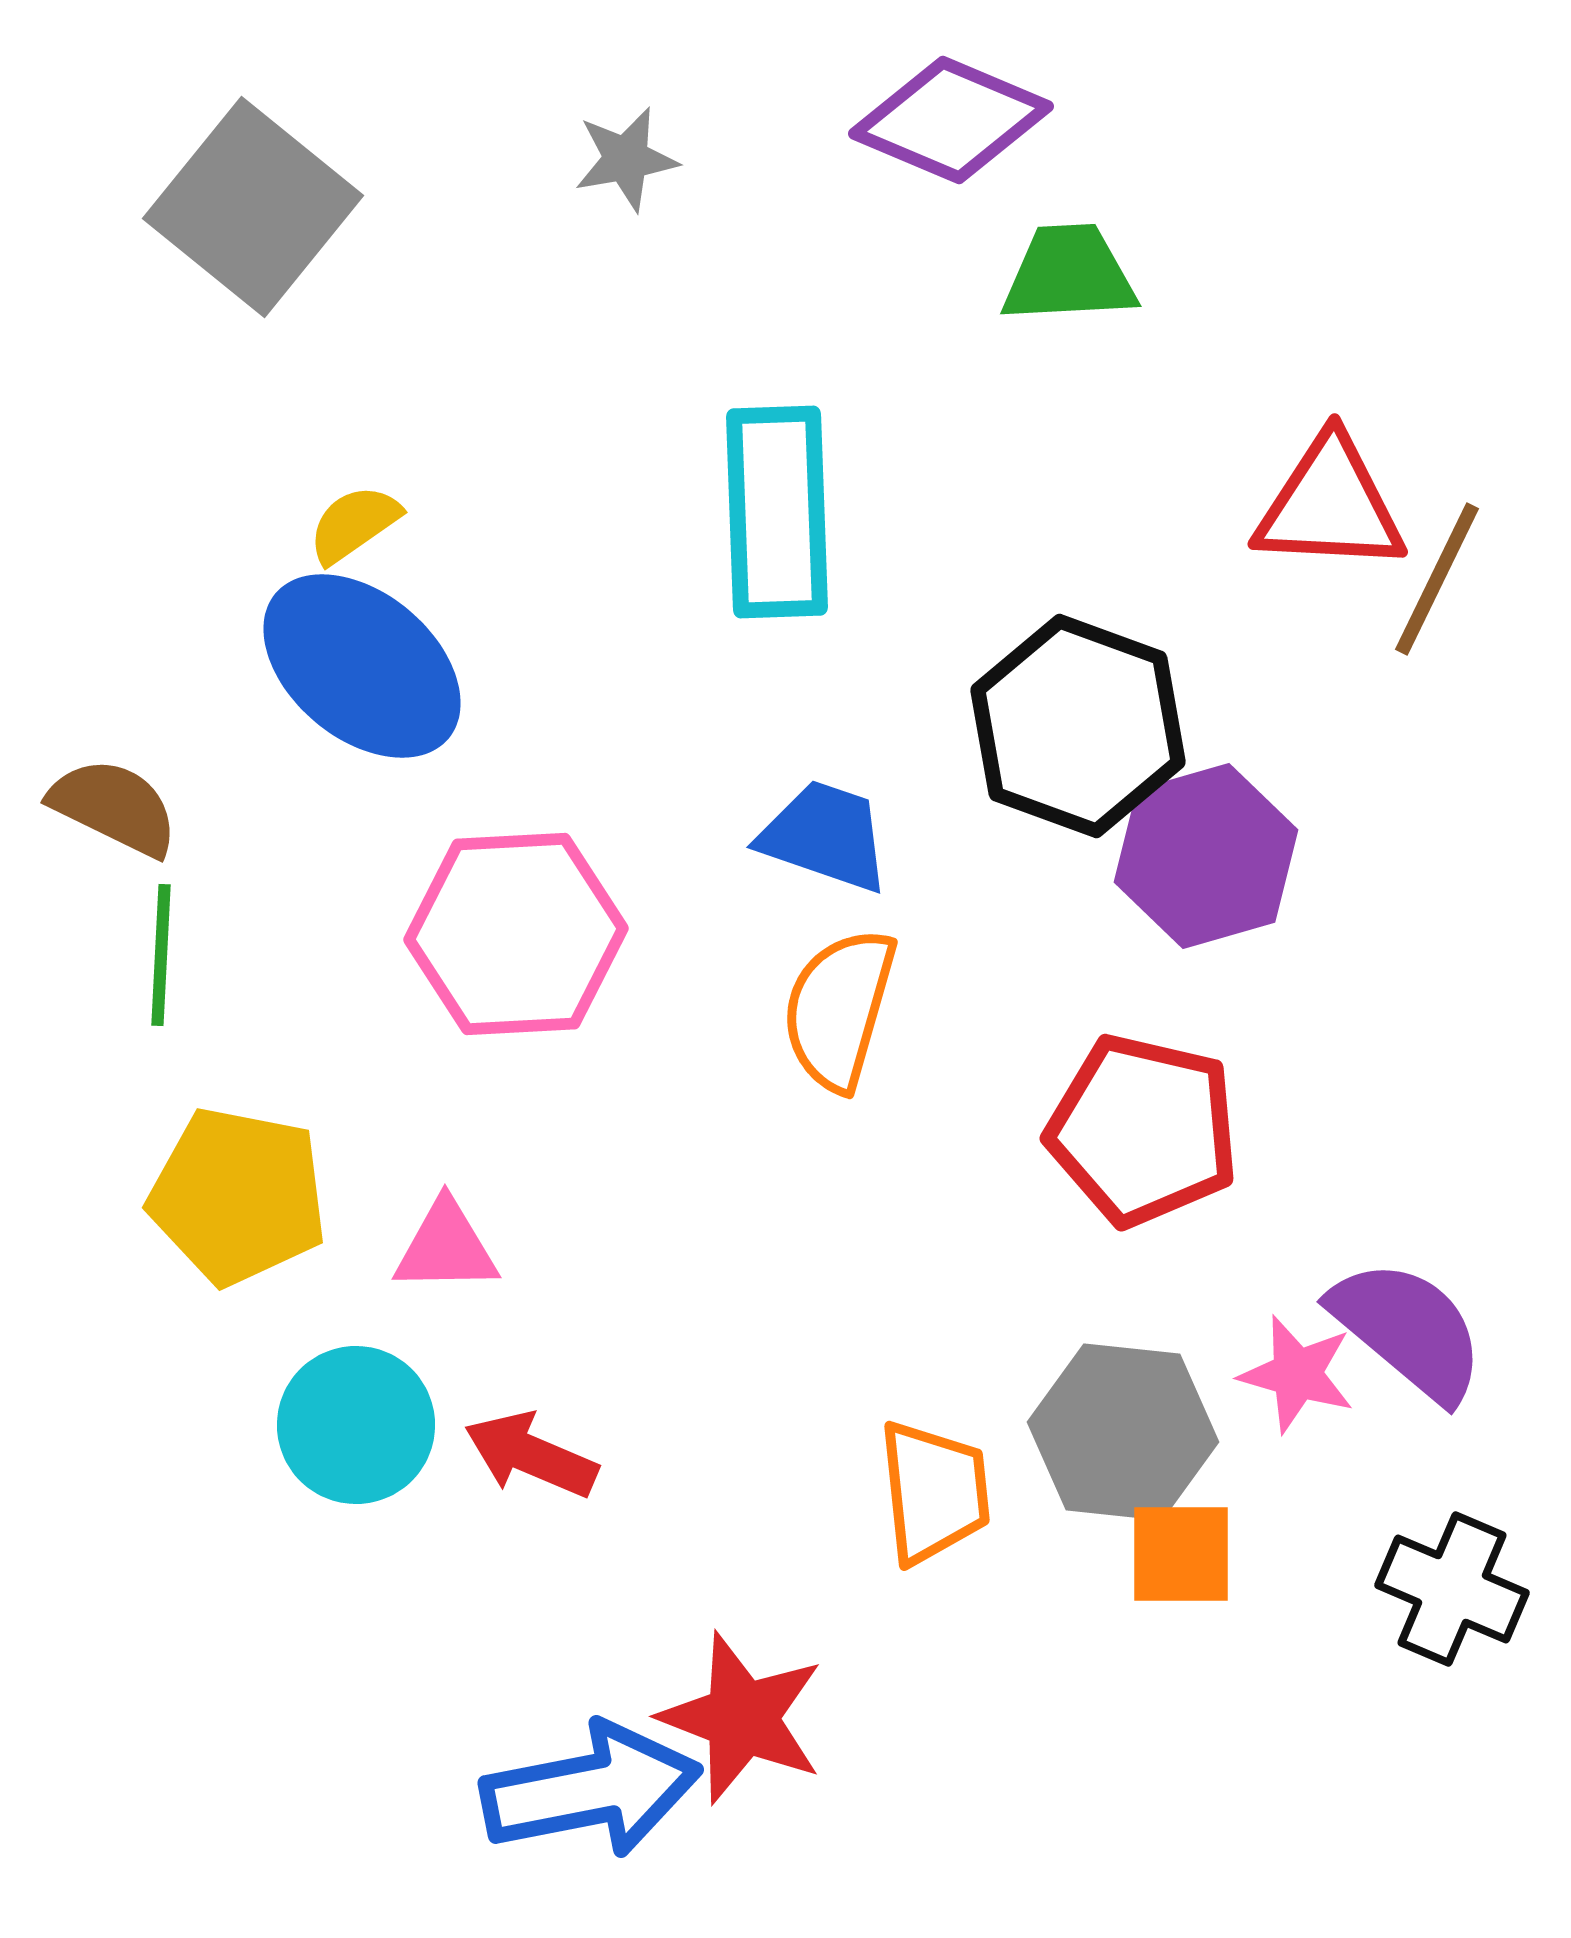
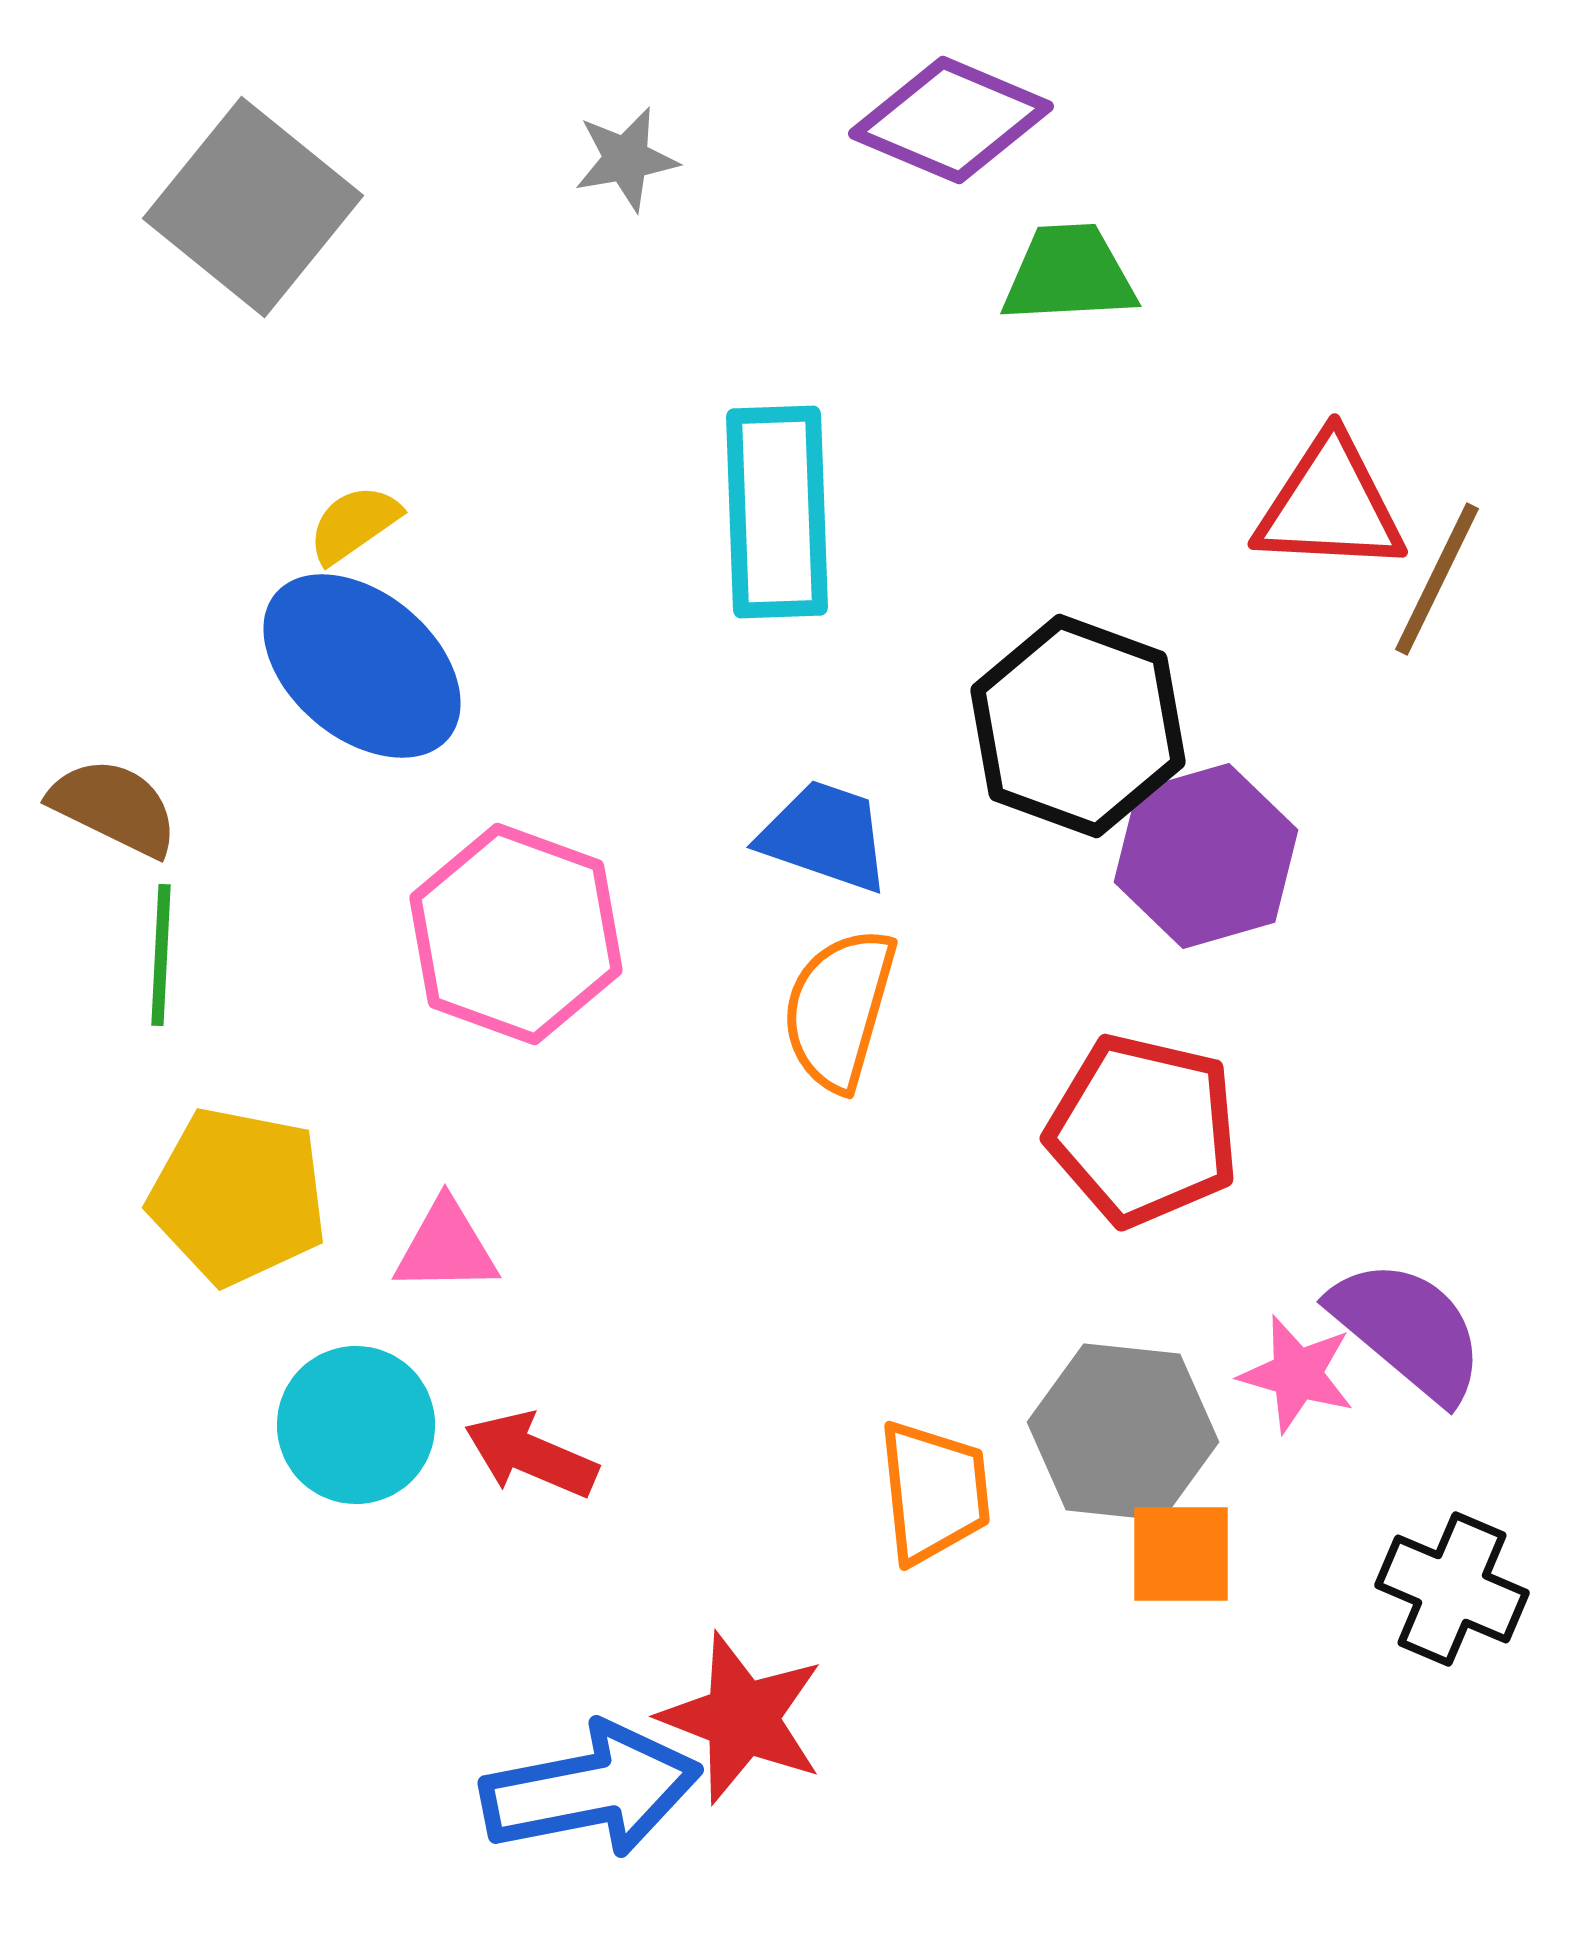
pink hexagon: rotated 23 degrees clockwise
